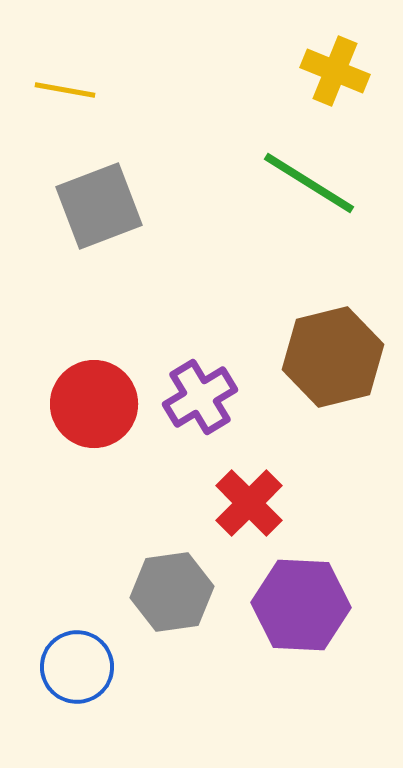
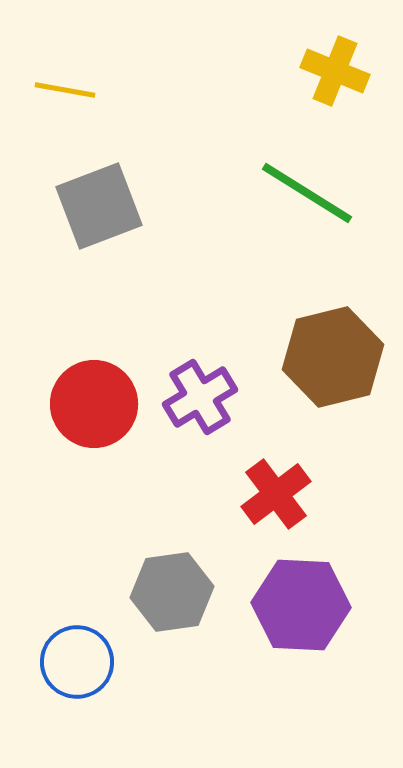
green line: moved 2 px left, 10 px down
red cross: moved 27 px right, 9 px up; rotated 8 degrees clockwise
blue circle: moved 5 px up
